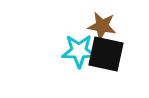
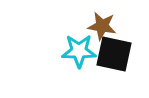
black square: moved 8 px right
